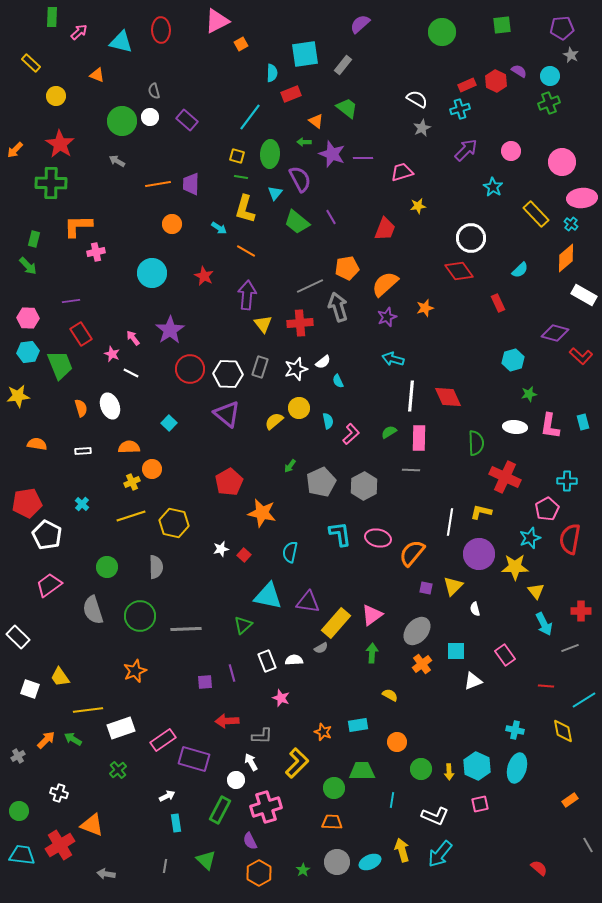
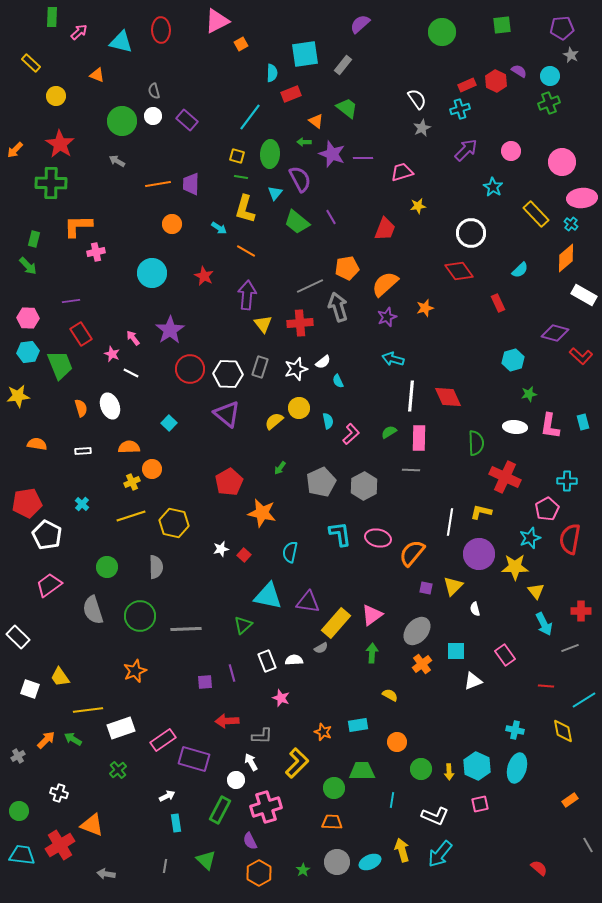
white semicircle at (417, 99): rotated 25 degrees clockwise
white circle at (150, 117): moved 3 px right, 1 px up
white circle at (471, 238): moved 5 px up
green arrow at (290, 466): moved 10 px left, 2 px down
